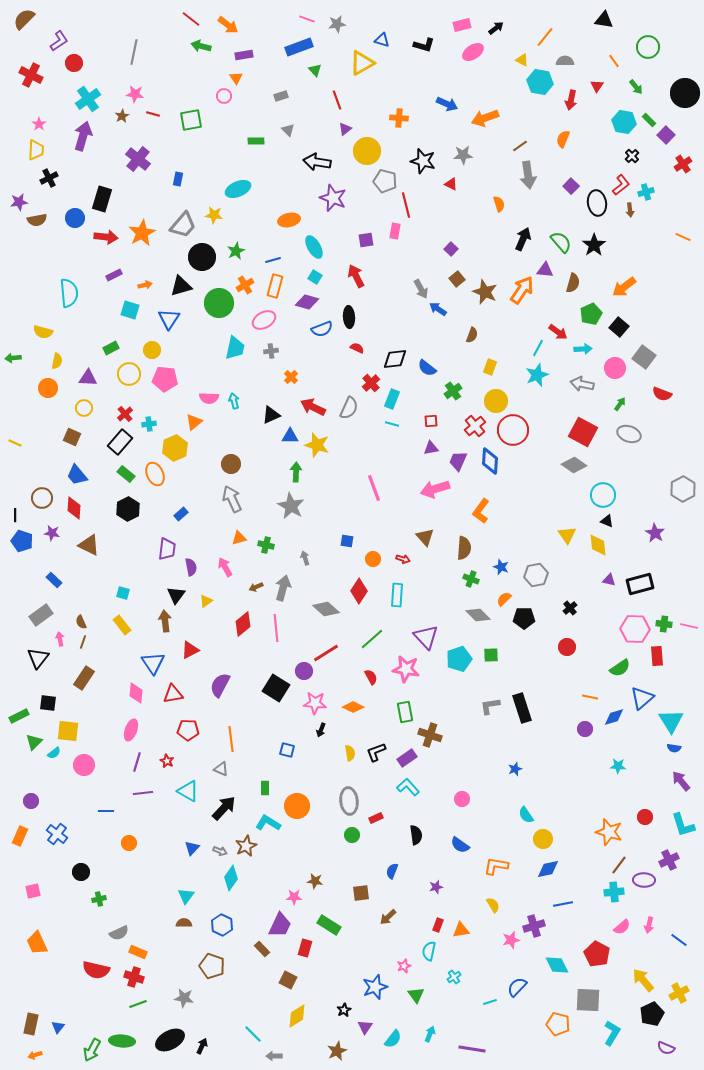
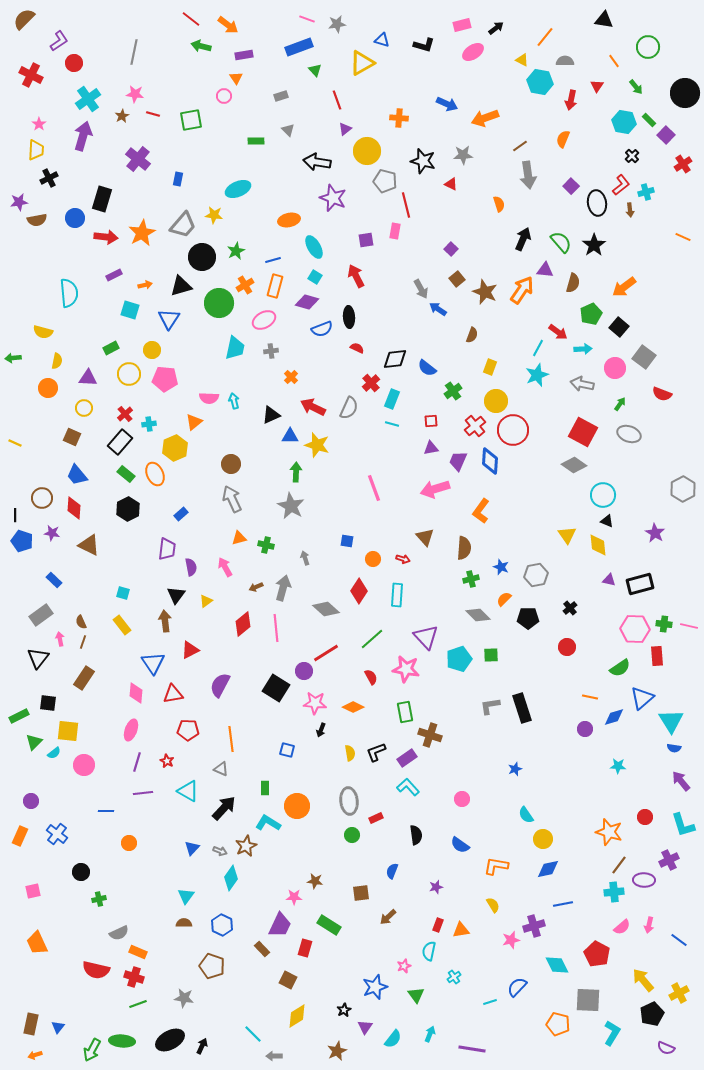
green cross at (471, 579): rotated 35 degrees counterclockwise
black pentagon at (524, 618): moved 4 px right
